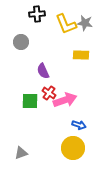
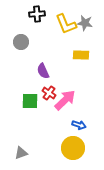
pink arrow: rotated 25 degrees counterclockwise
